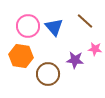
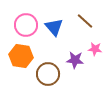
pink circle: moved 2 px left, 1 px up
